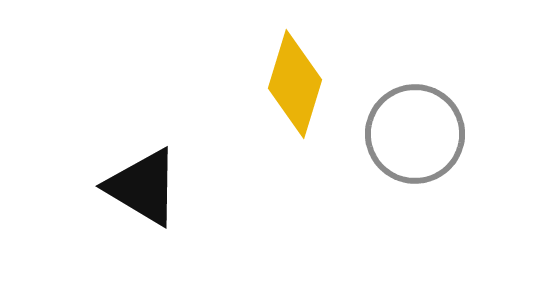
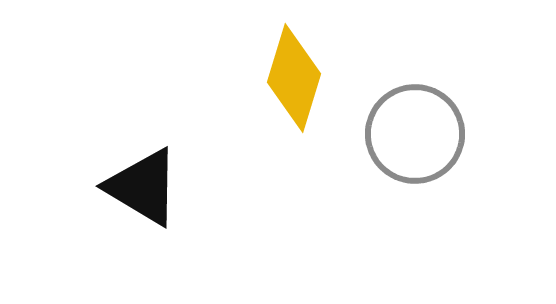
yellow diamond: moved 1 px left, 6 px up
